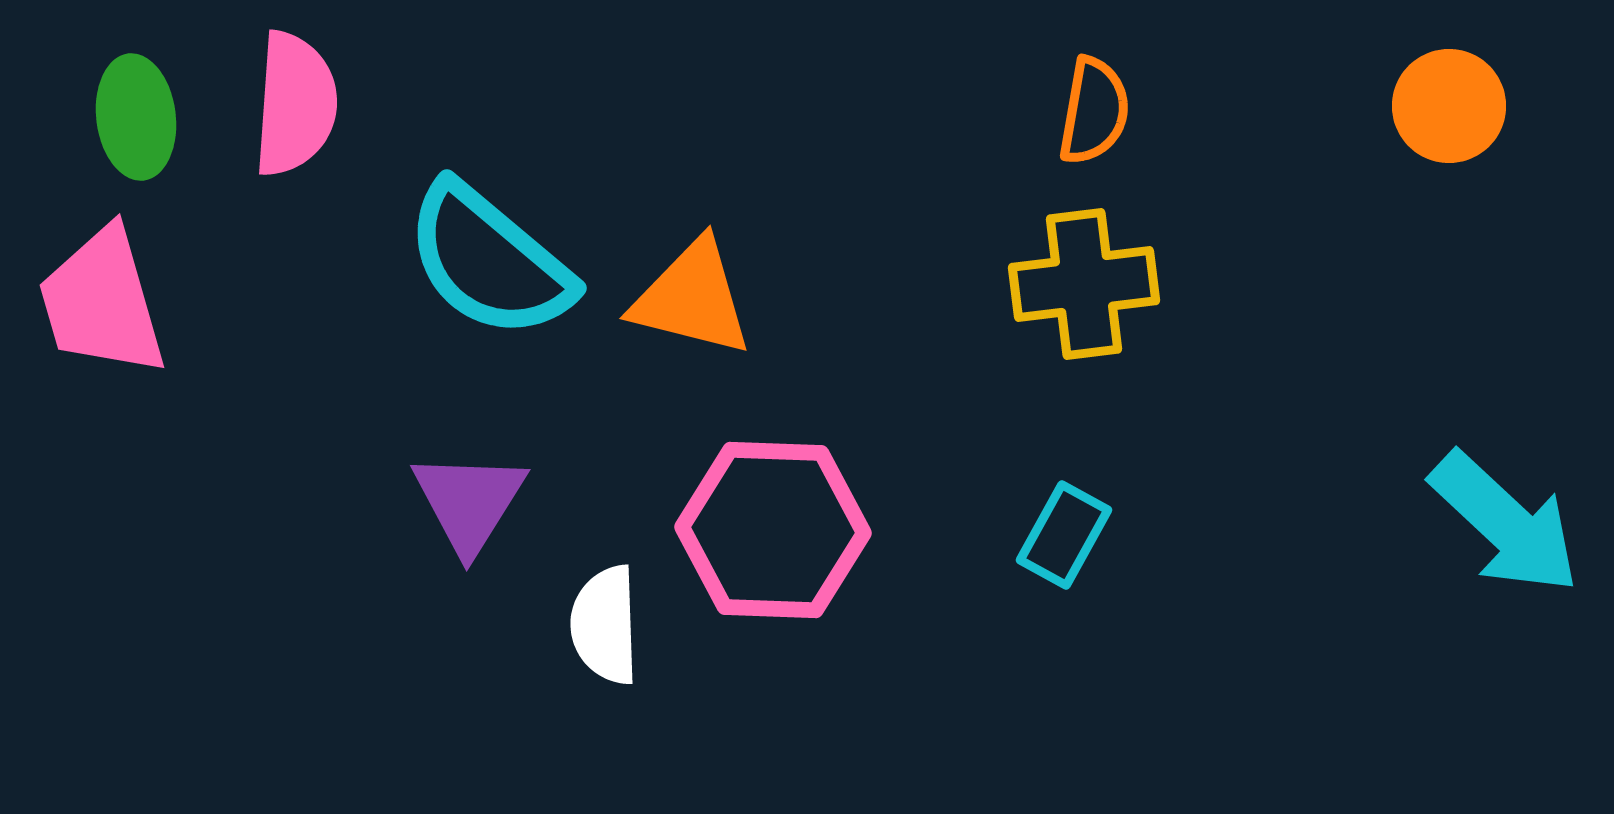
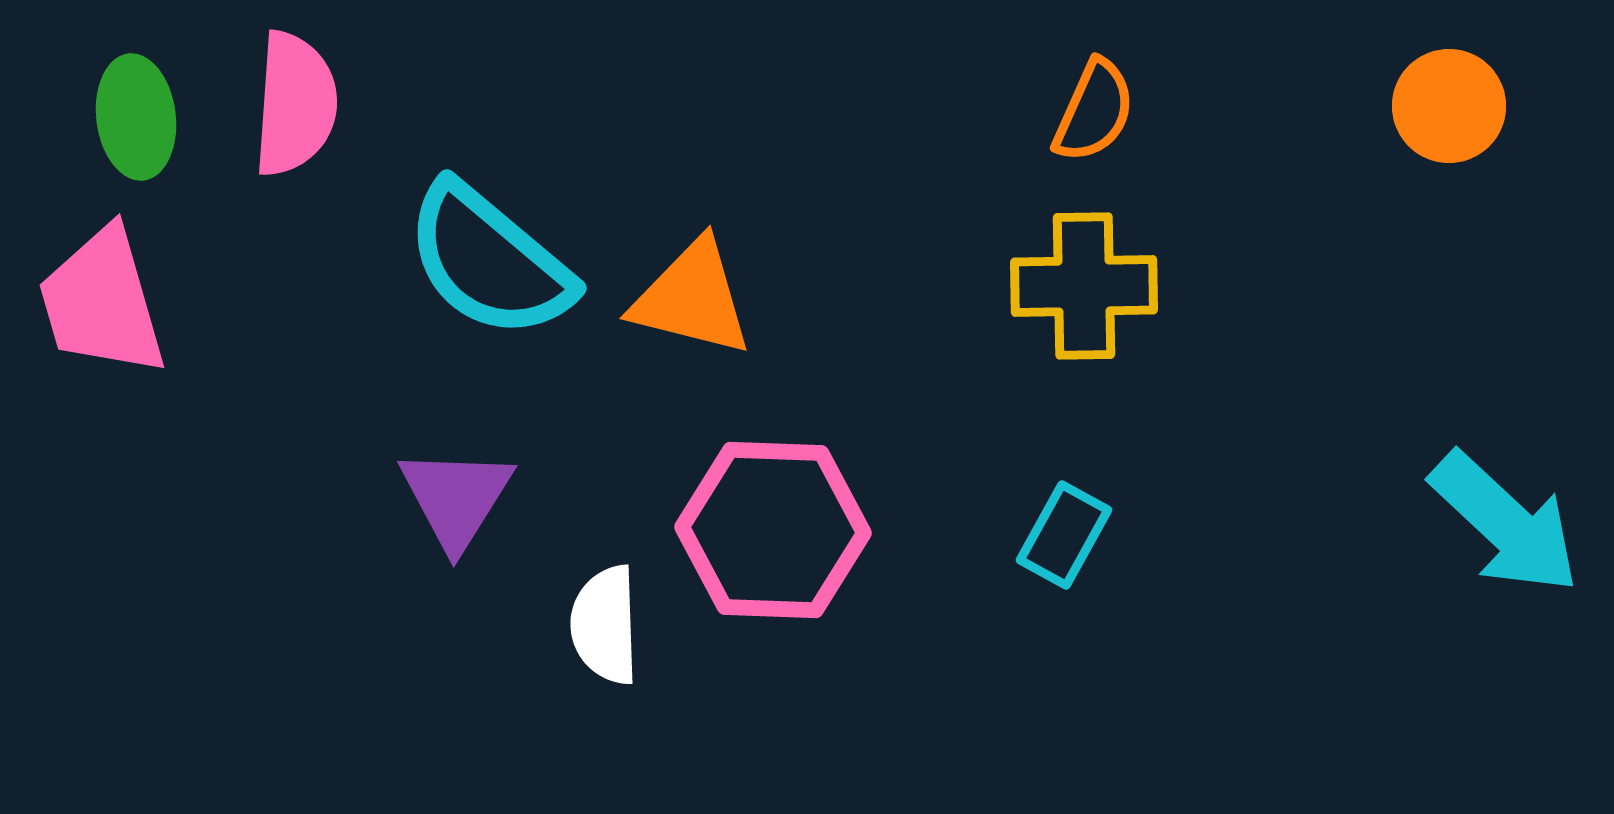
orange semicircle: rotated 14 degrees clockwise
yellow cross: moved 2 px down; rotated 6 degrees clockwise
purple triangle: moved 13 px left, 4 px up
